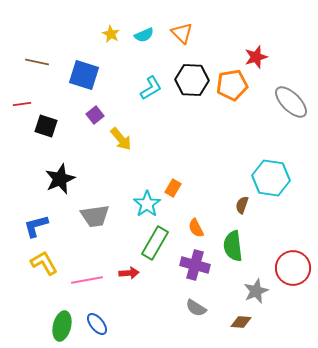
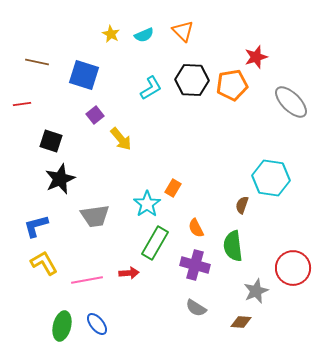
orange triangle: moved 1 px right, 2 px up
black square: moved 5 px right, 15 px down
